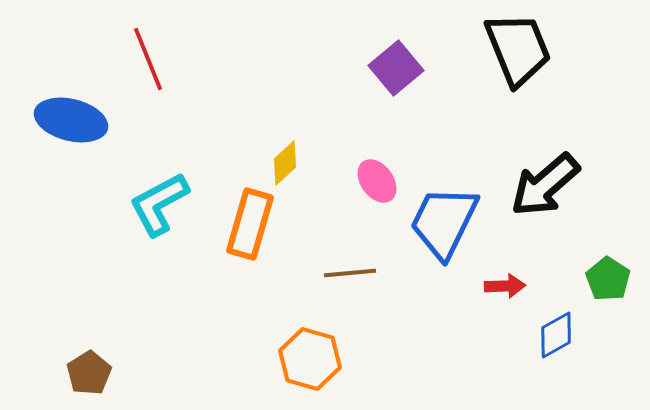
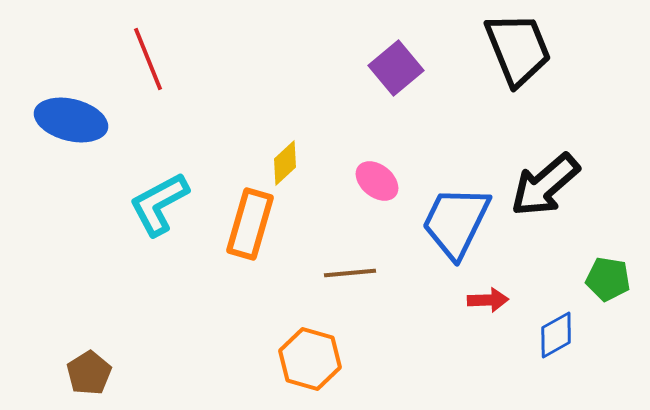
pink ellipse: rotated 15 degrees counterclockwise
blue trapezoid: moved 12 px right
green pentagon: rotated 24 degrees counterclockwise
red arrow: moved 17 px left, 14 px down
